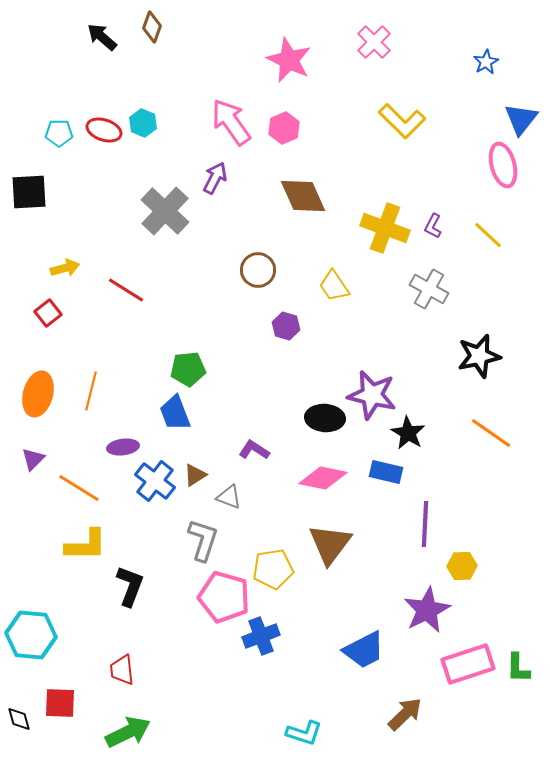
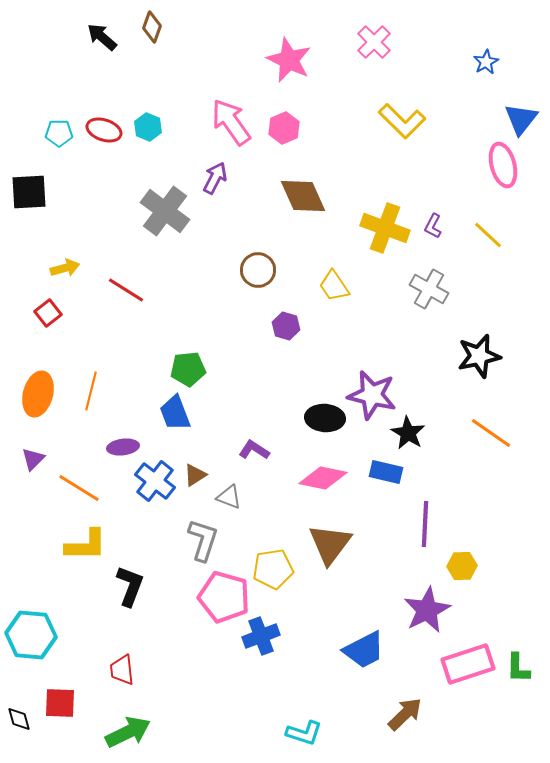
cyan hexagon at (143, 123): moved 5 px right, 4 px down
gray cross at (165, 211): rotated 6 degrees counterclockwise
